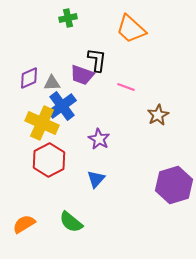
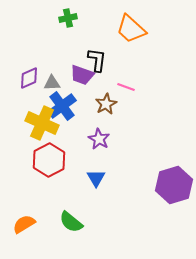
brown star: moved 52 px left, 11 px up
blue triangle: moved 1 px up; rotated 12 degrees counterclockwise
